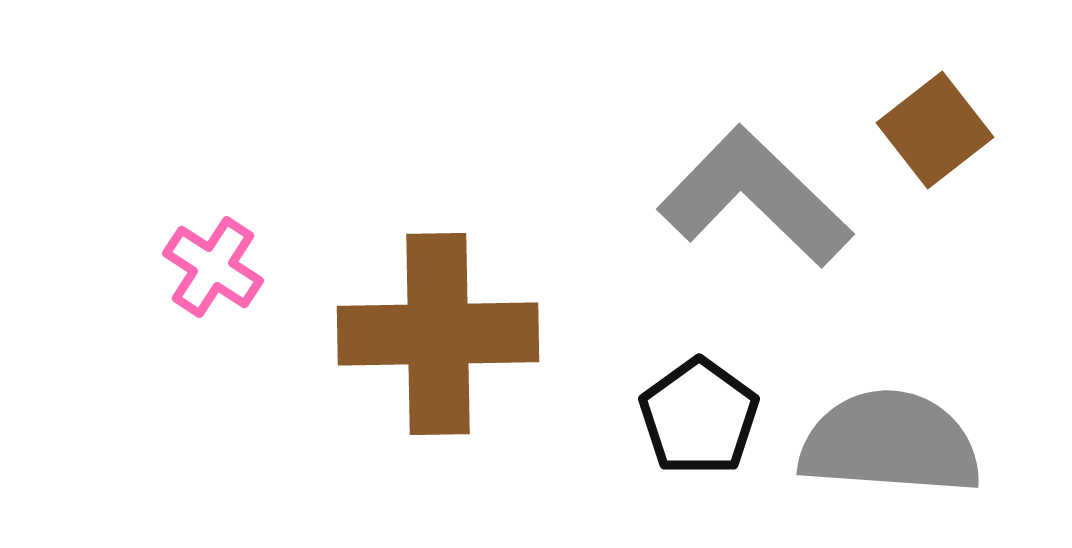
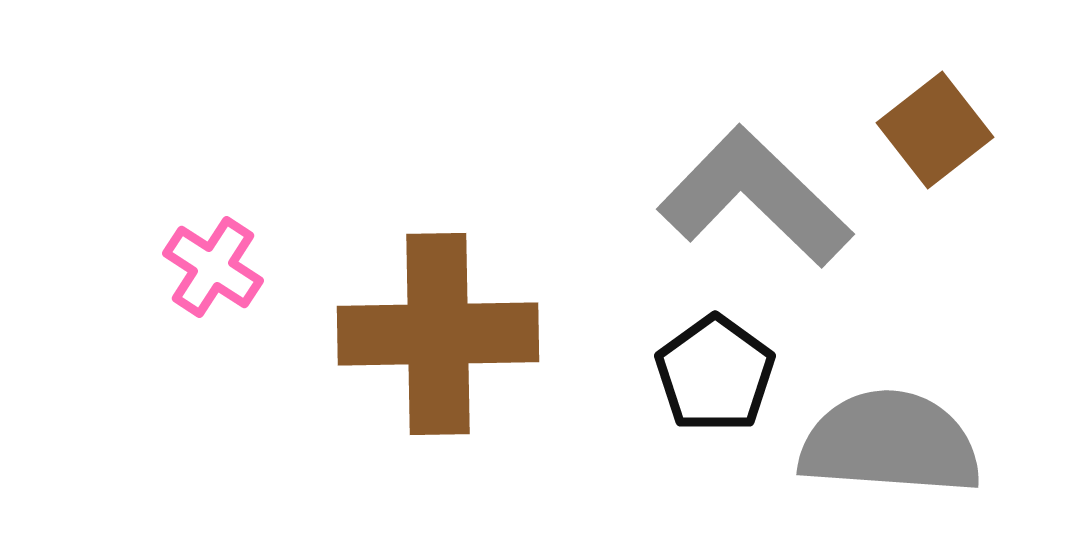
black pentagon: moved 16 px right, 43 px up
